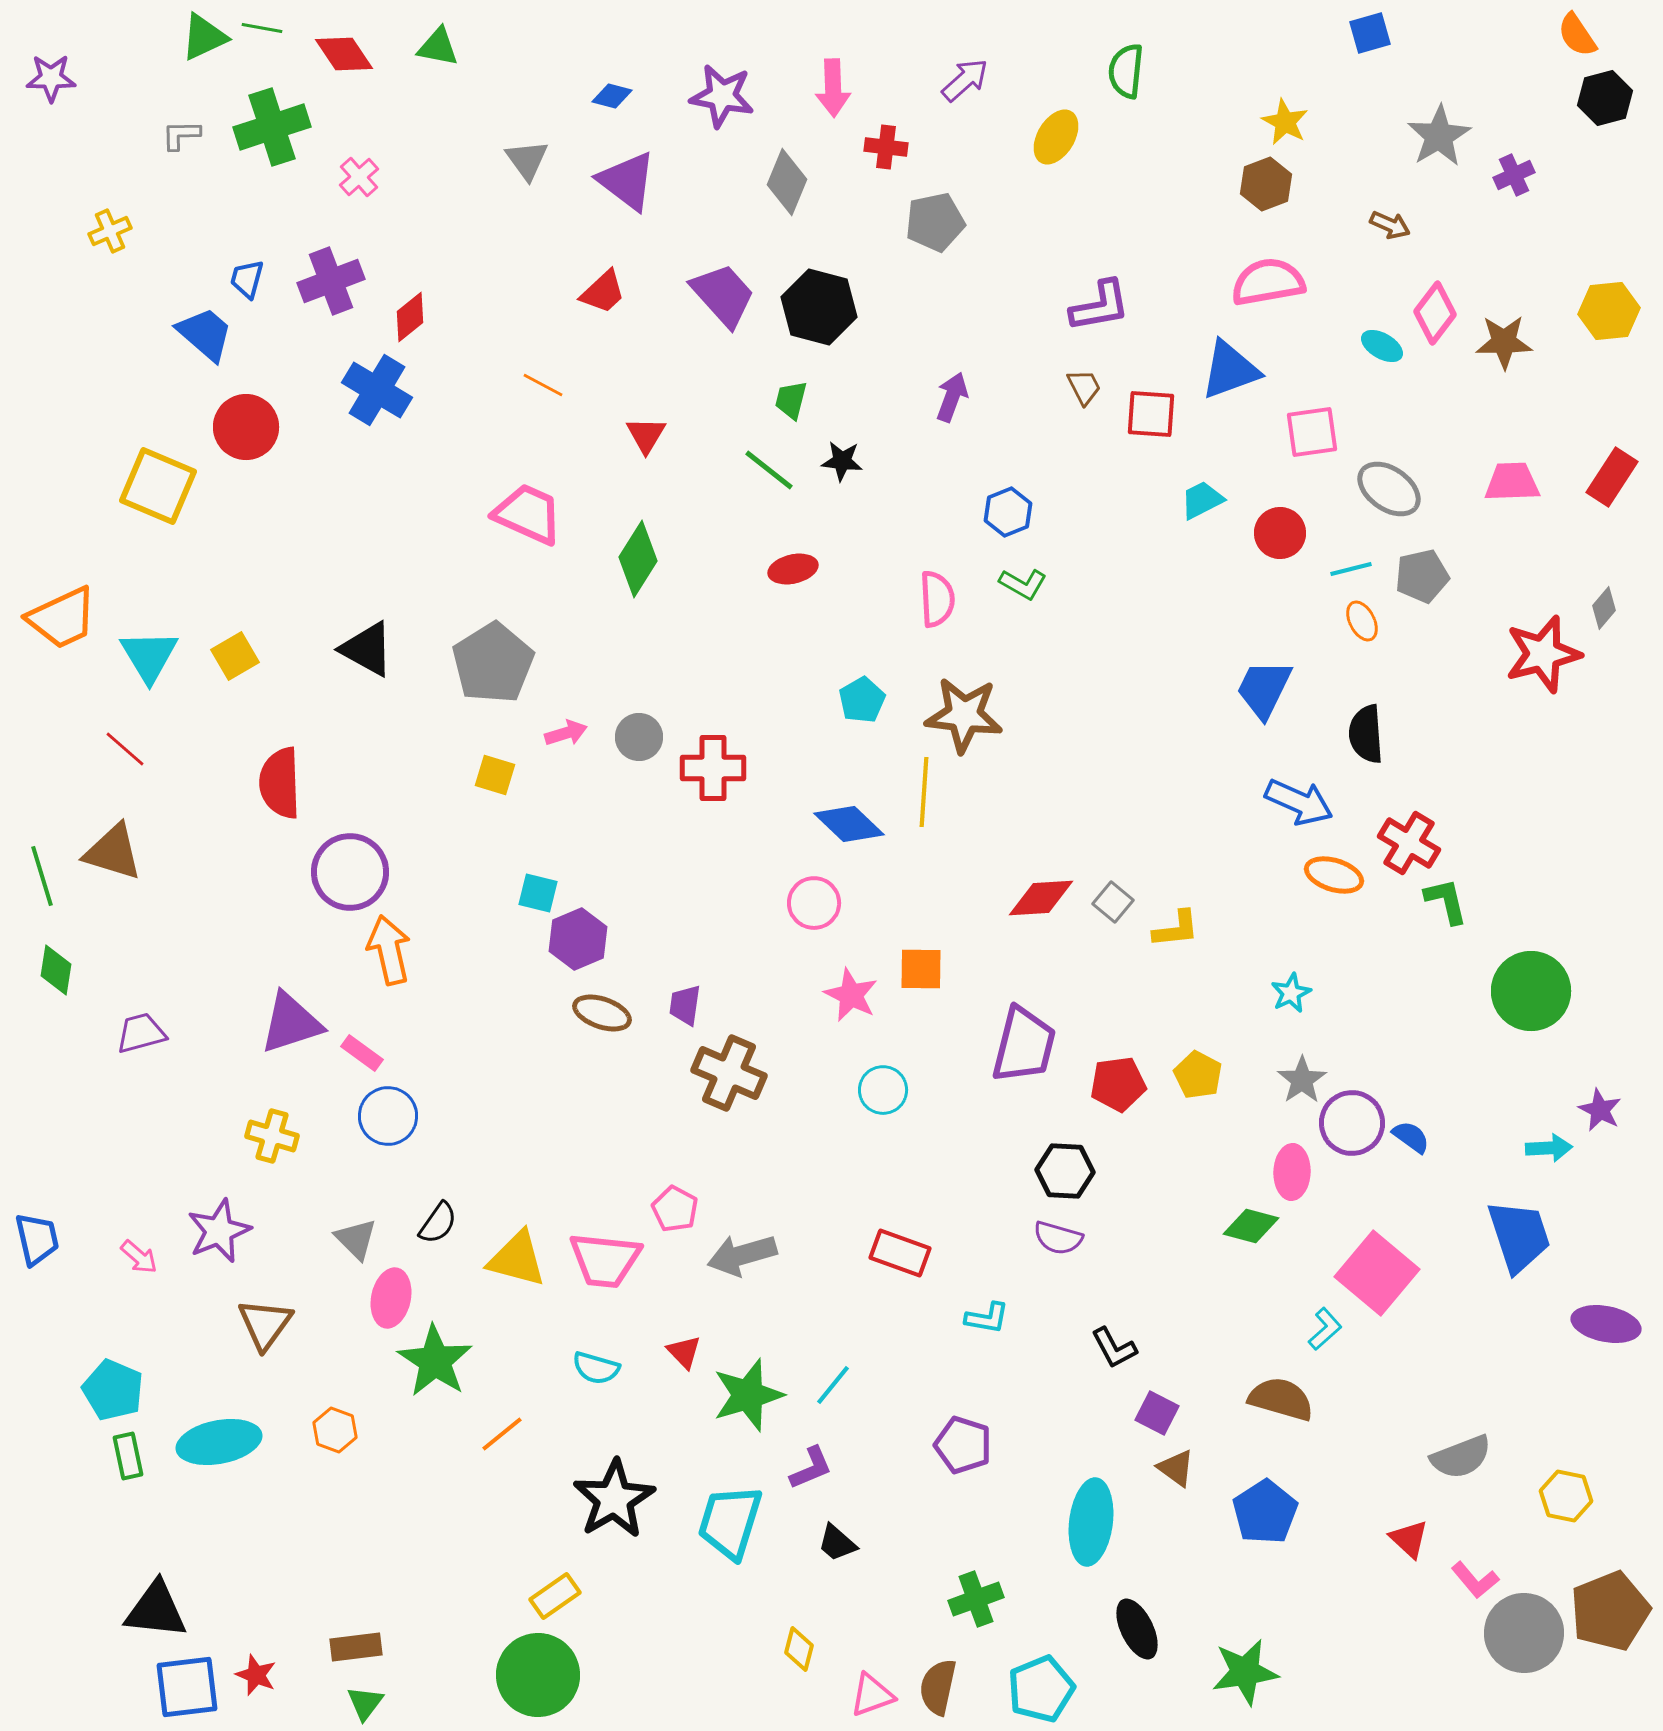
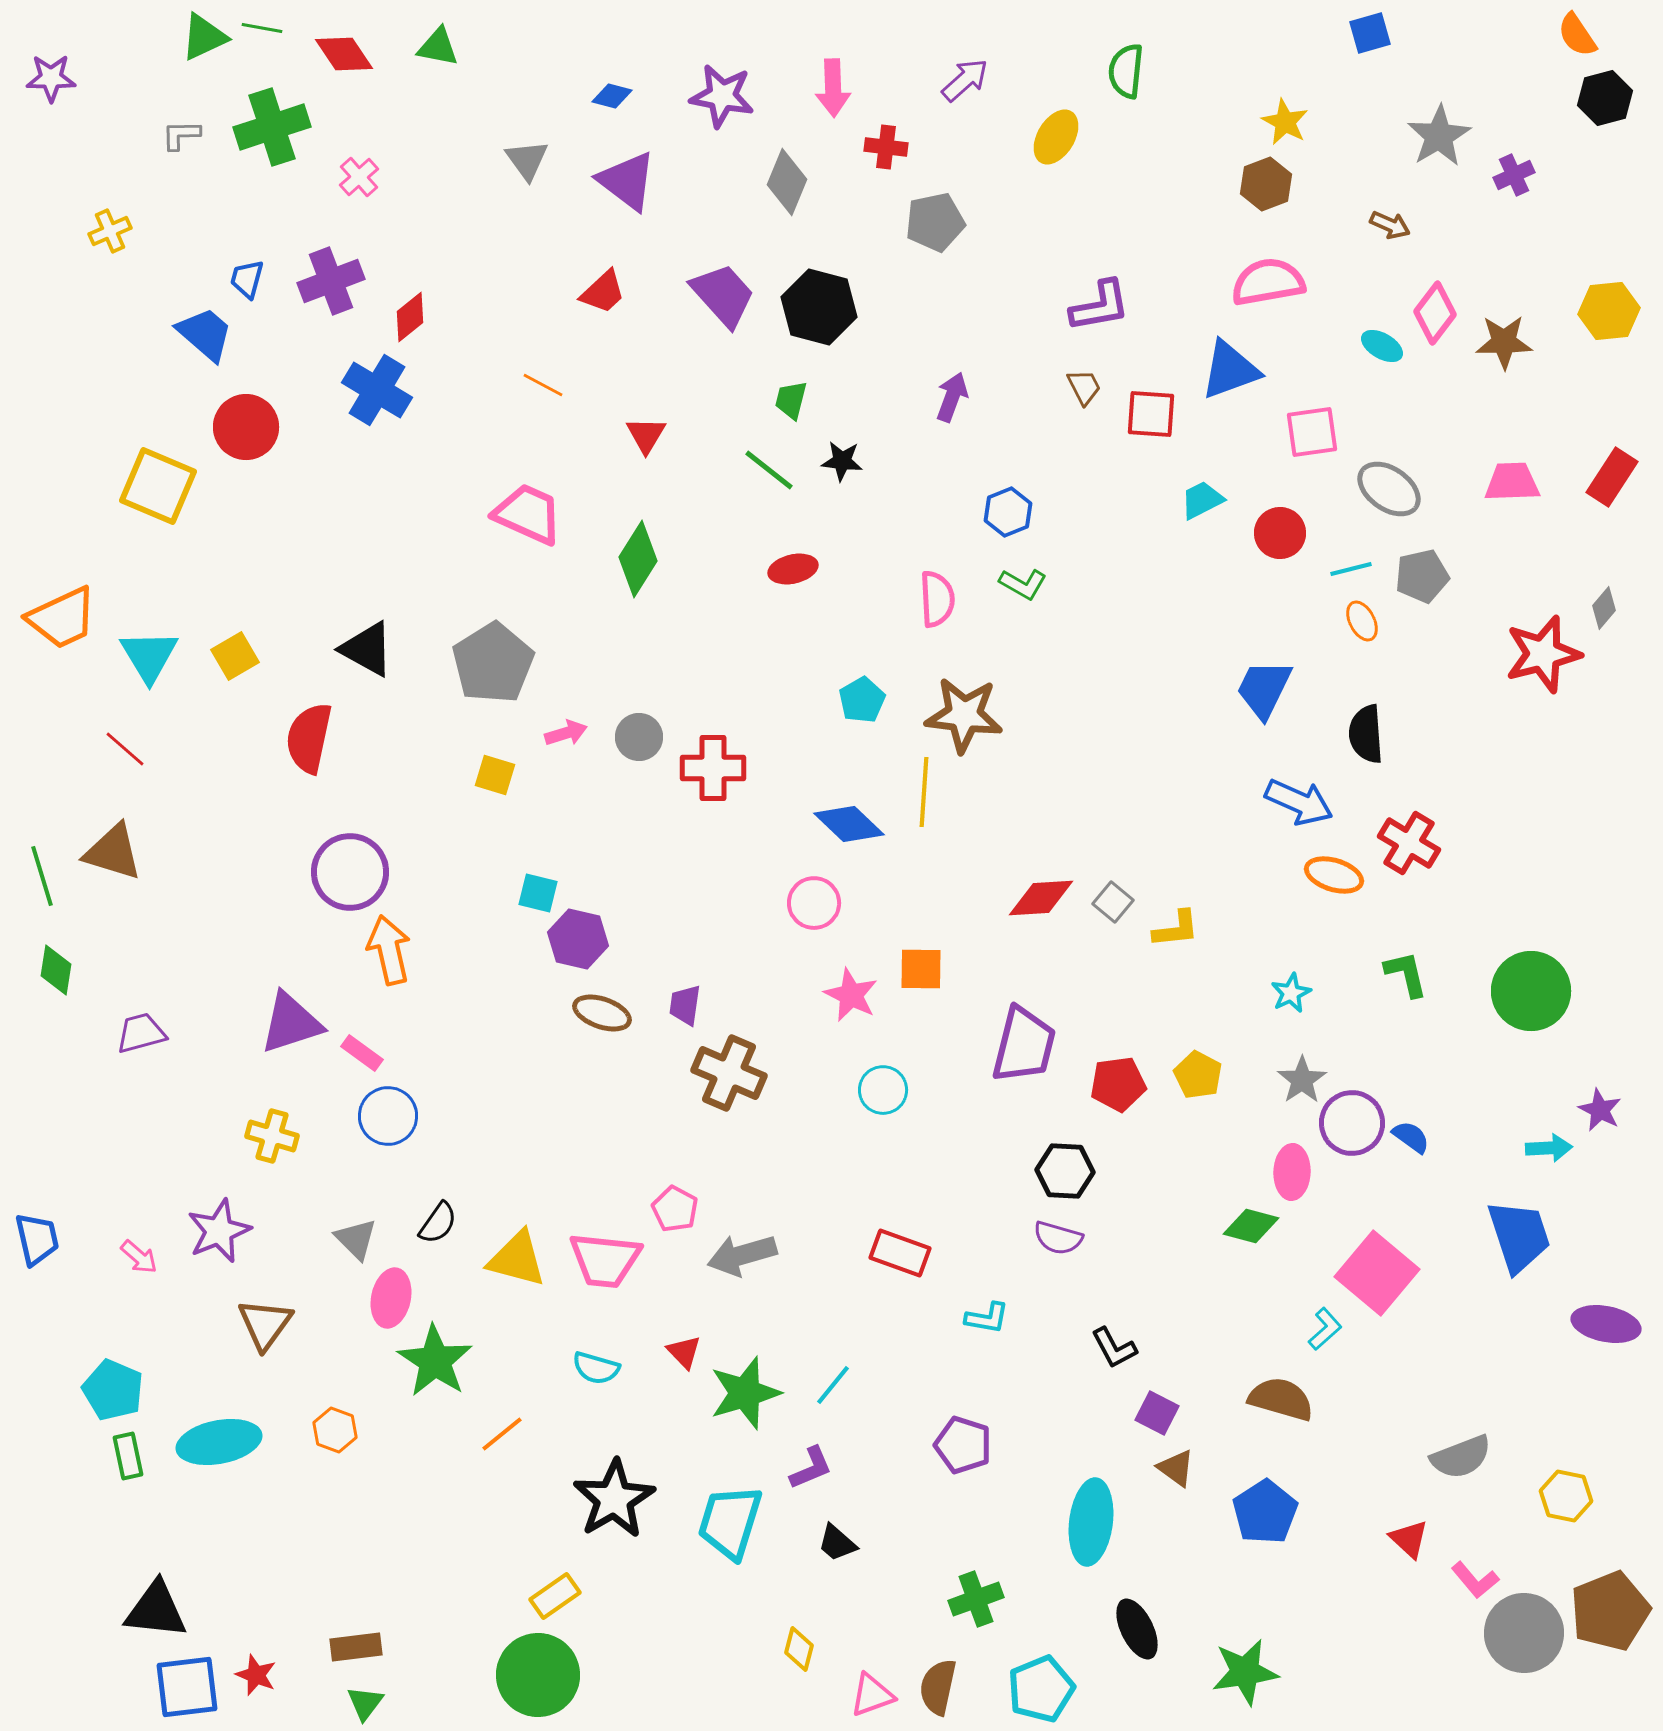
red semicircle at (280, 783): moved 29 px right, 45 px up; rotated 14 degrees clockwise
green L-shape at (1446, 901): moved 40 px left, 73 px down
purple hexagon at (578, 939): rotated 24 degrees counterclockwise
green star at (748, 1395): moved 3 px left, 2 px up
